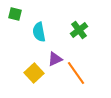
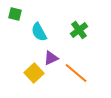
cyan semicircle: rotated 18 degrees counterclockwise
purple triangle: moved 4 px left, 1 px up
orange line: rotated 15 degrees counterclockwise
